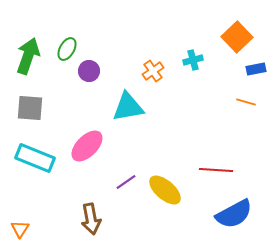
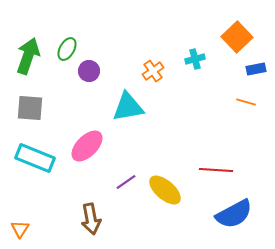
cyan cross: moved 2 px right, 1 px up
